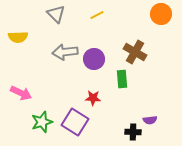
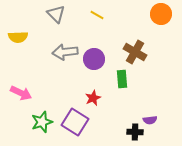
yellow line: rotated 56 degrees clockwise
red star: rotated 28 degrees counterclockwise
black cross: moved 2 px right
